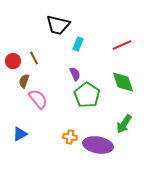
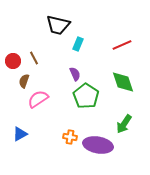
green pentagon: moved 1 px left, 1 px down
pink semicircle: rotated 85 degrees counterclockwise
